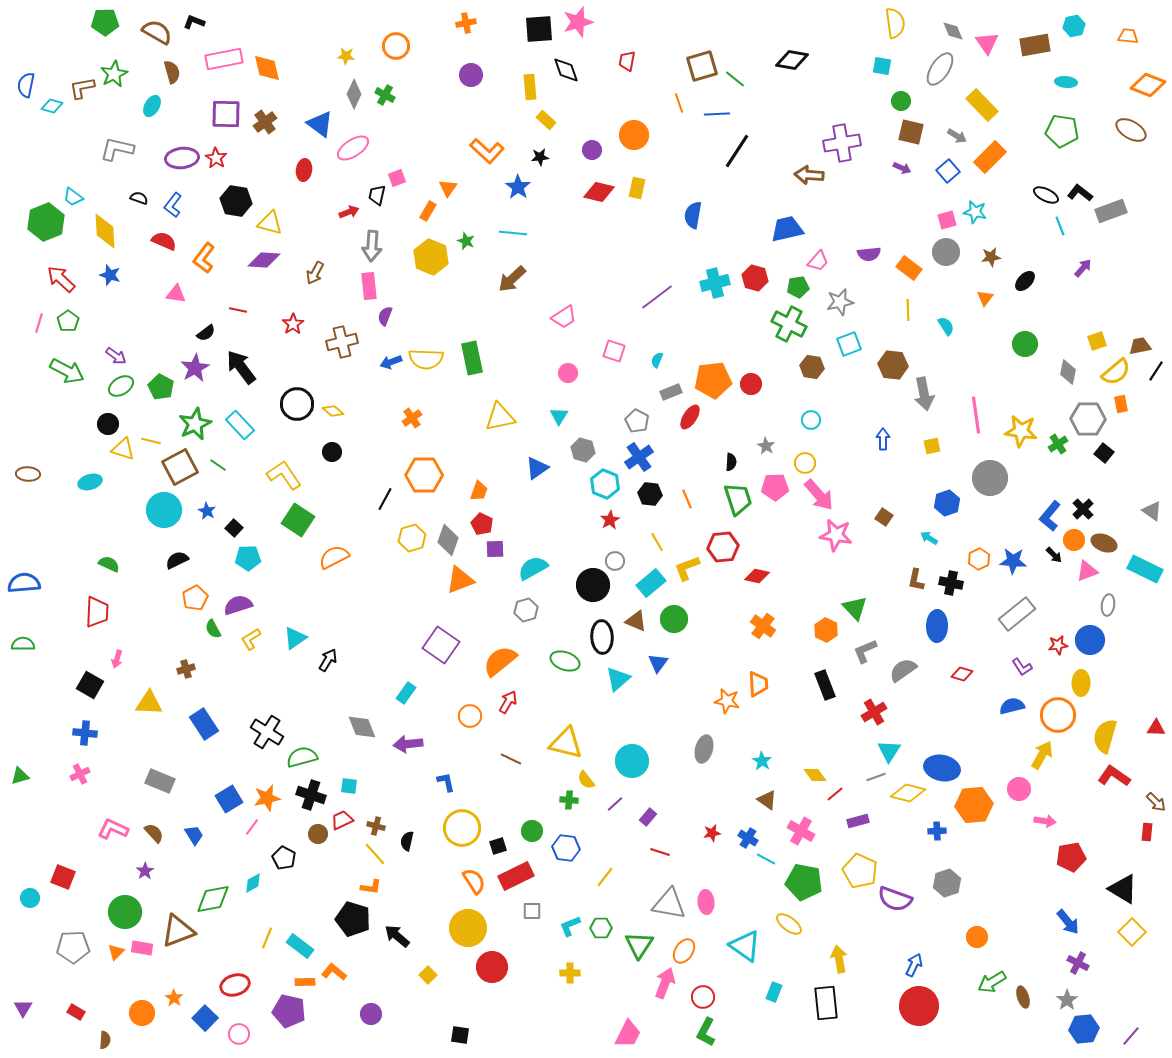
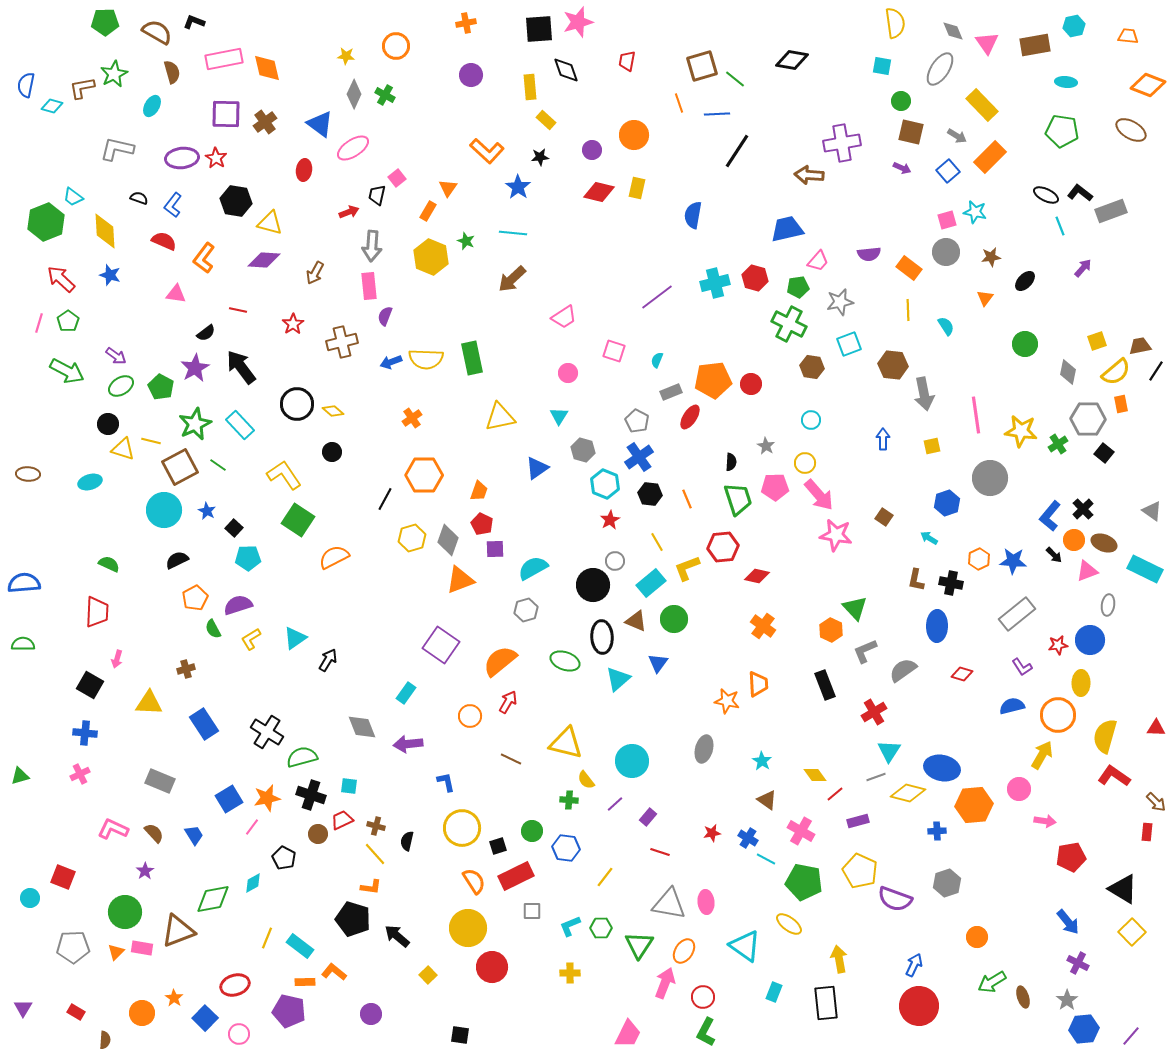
pink square at (397, 178): rotated 18 degrees counterclockwise
orange hexagon at (826, 630): moved 5 px right
